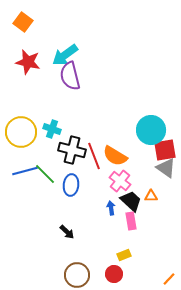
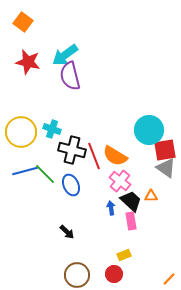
cyan circle: moved 2 px left
blue ellipse: rotated 30 degrees counterclockwise
